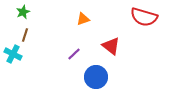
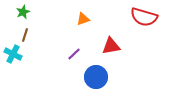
red triangle: rotated 48 degrees counterclockwise
